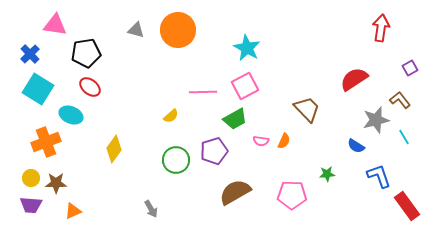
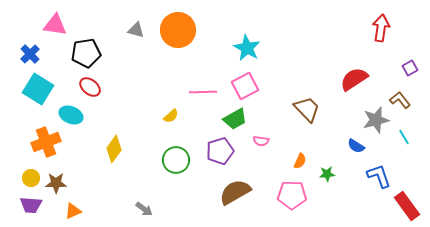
orange semicircle: moved 16 px right, 20 px down
purple pentagon: moved 6 px right
gray arrow: moved 7 px left; rotated 24 degrees counterclockwise
